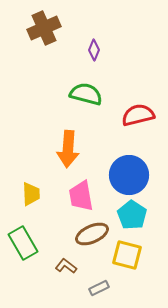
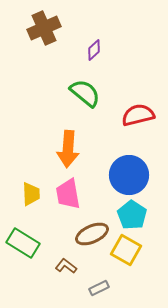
purple diamond: rotated 25 degrees clockwise
green semicircle: moved 1 px left, 1 px up; rotated 24 degrees clockwise
pink trapezoid: moved 13 px left, 2 px up
green rectangle: rotated 28 degrees counterclockwise
yellow square: moved 1 px left, 5 px up; rotated 16 degrees clockwise
